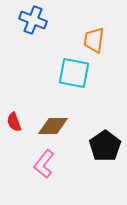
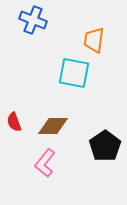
pink L-shape: moved 1 px right, 1 px up
